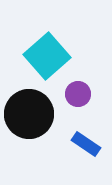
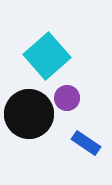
purple circle: moved 11 px left, 4 px down
blue rectangle: moved 1 px up
